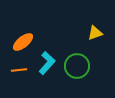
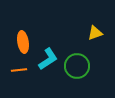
orange ellipse: rotated 60 degrees counterclockwise
cyan L-shape: moved 1 px right, 4 px up; rotated 15 degrees clockwise
